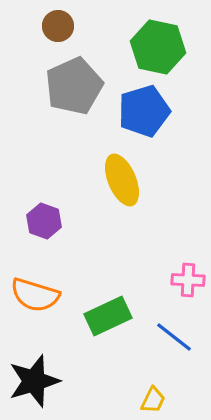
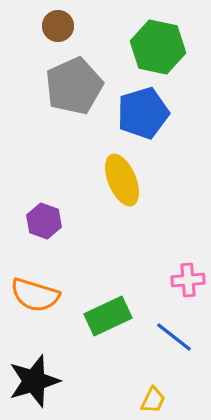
blue pentagon: moved 1 px left, 2 px down
pink cross: rotated 8 degrees counterclockwise
